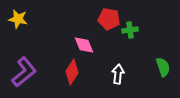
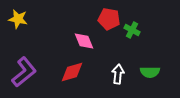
green cross: moved 2 px right; rotated 35 degrees clockwise
pink diamond: moved 4 px up
green semicircle: moved 13 px left, 5 px down; rotated 108 degrees clockwise
red diamond: rotated 40 degrees clockwise
